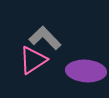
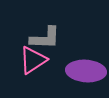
gray L-shape: rotated 136 degrees clockwise
